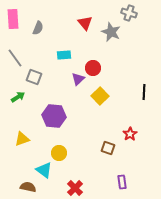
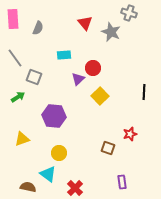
red star: rotated 16 degrees clockwise
cyan triangle: moved 4 px right, 4 px down
